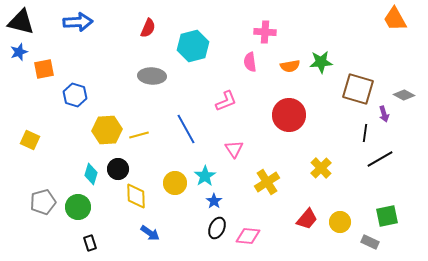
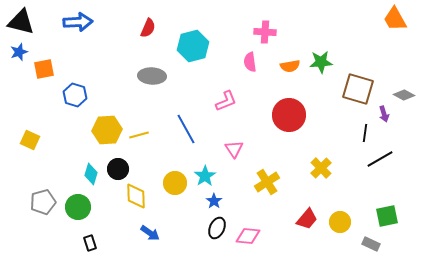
gray rectangle at (370, 242): moved 1 px right, 2 px down
